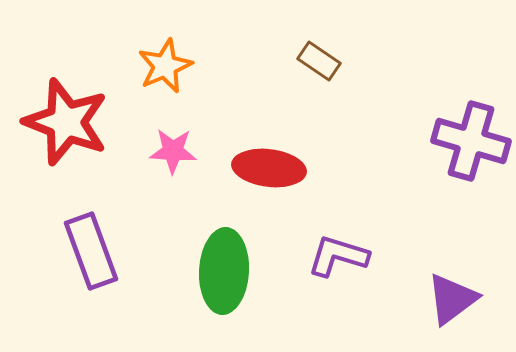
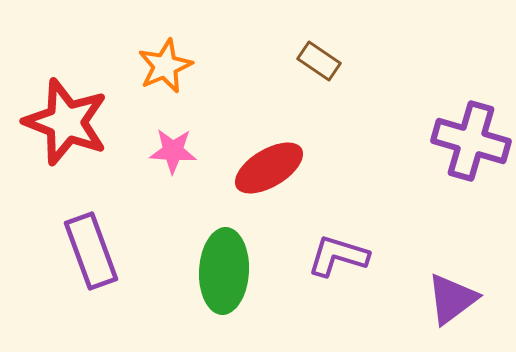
red ellipse: rotated 38 degrees counterclockwise
